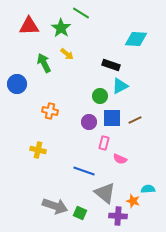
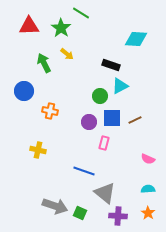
blue circle: moved 7 px right, 7 px down
pink semicircle: moved 28 px right
orange star: moved 15 px right, 12 px down; rotated 16 degrees clockwise
